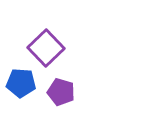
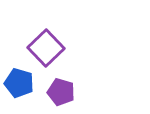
blue pentagon: moved 2 px left; rotated 12 degrees clockwise
